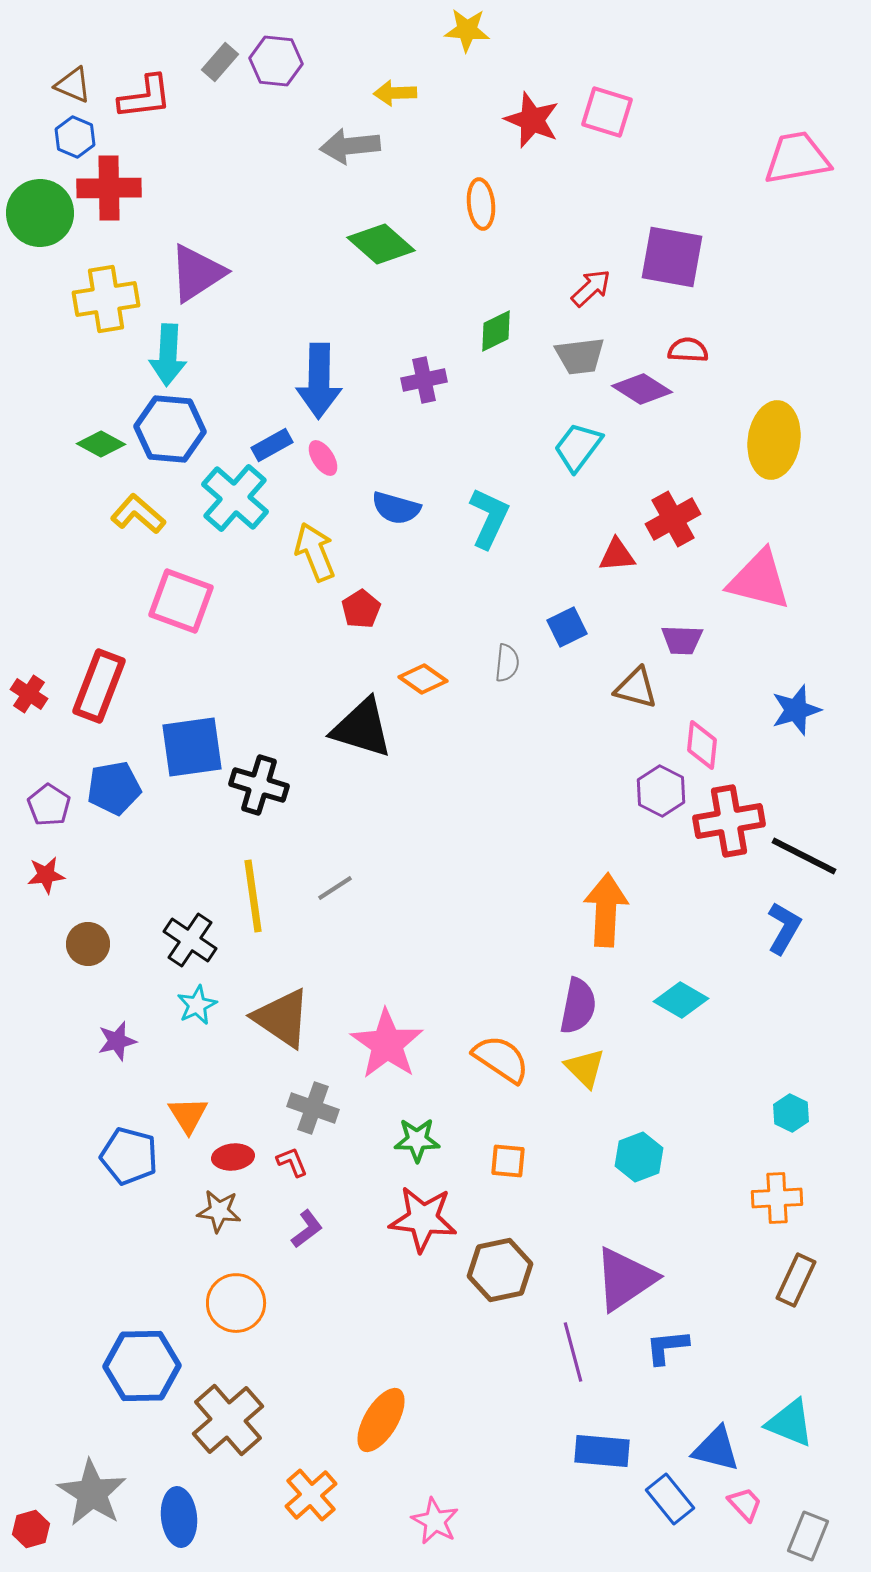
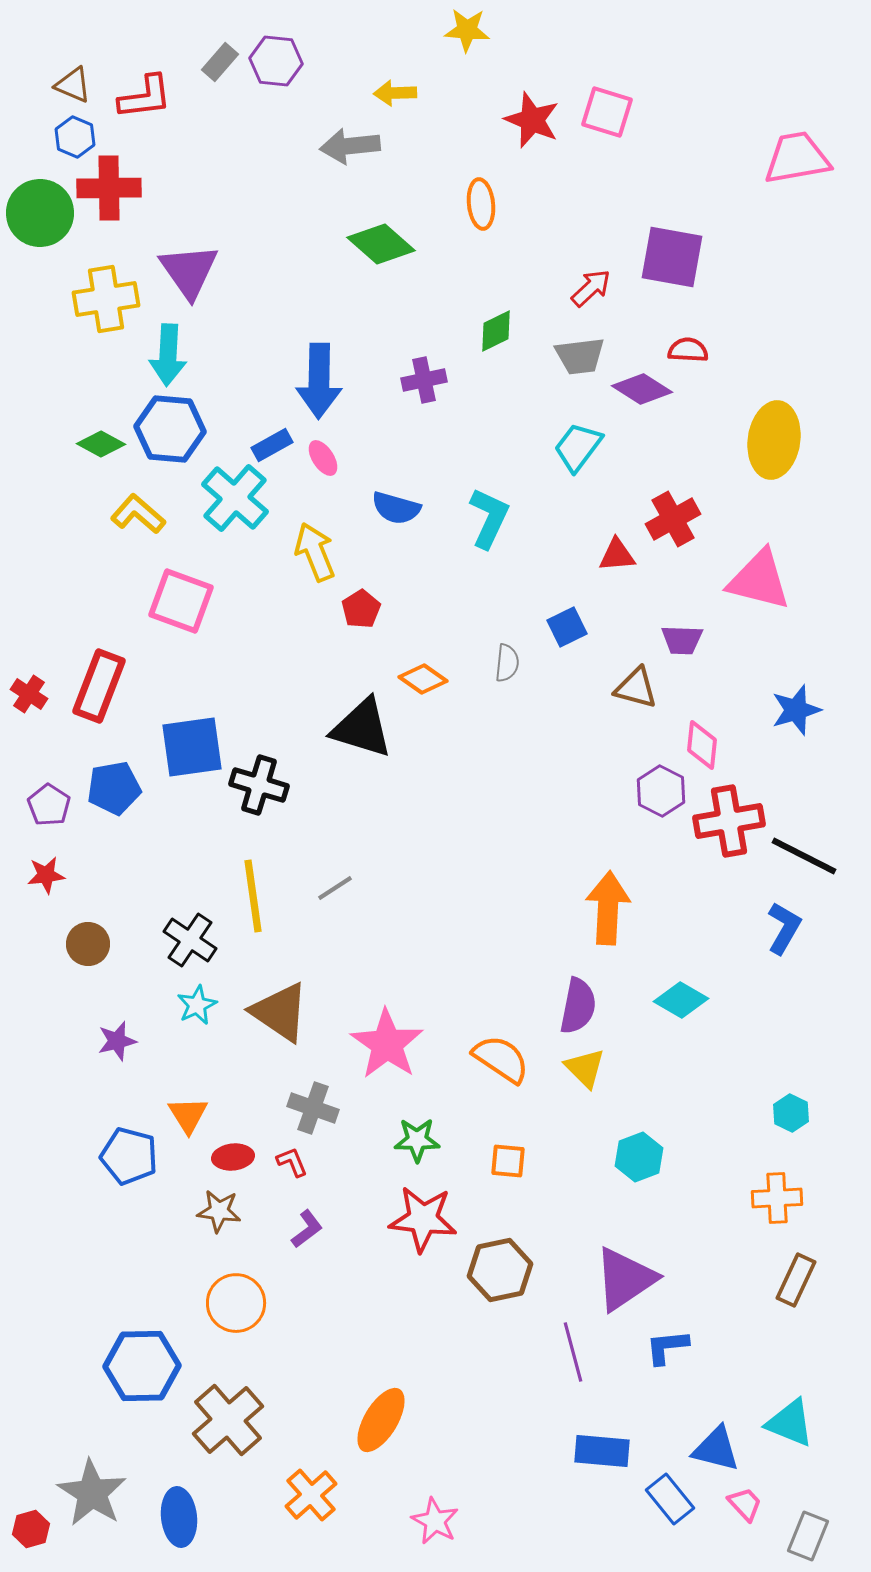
purple triangle at (197, 273): moved 8 px left, 2 px up; rotated 32 degrees counterclockwise
orange arrow at (606, 910): moved 2 px right, 2 px up
brown triangle at (282, 1018): moved 2 px left, 6 px up
